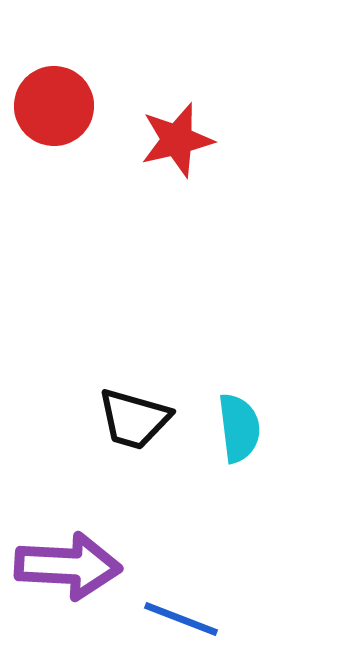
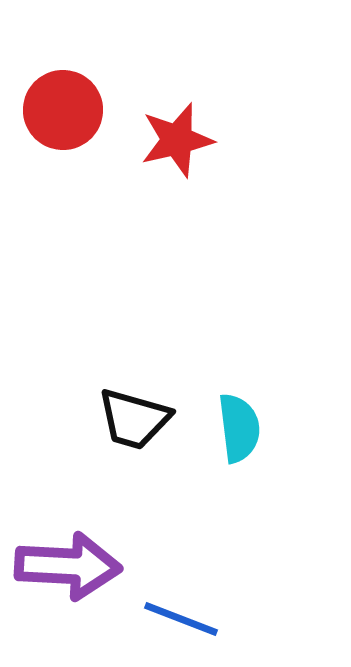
red circle: moved 9 px right, 4 px down
